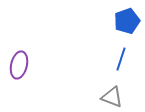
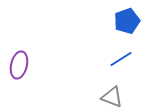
blue line: rotated 40 degrees clockwise
